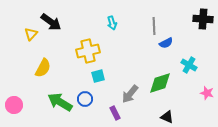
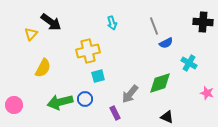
black cross: moved 3 px down
gray line: rotated 18 degrees counterclockwise
cyan cross: moved 2 px up
green arrow: rotated 45 degrees counterclockwise
